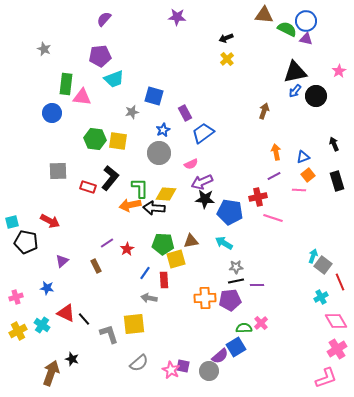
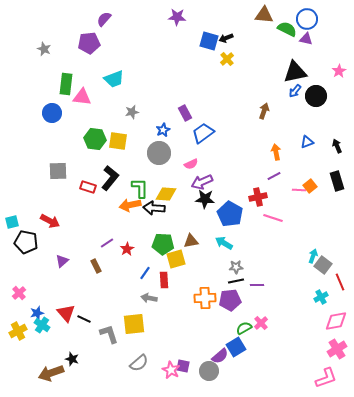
blue circle at (306, 21): moved 1 px right, 2 px up
purple pentagon at (100, 56): moved 11 px left, 13 px up
blue square at (154, 96): moved 55 px right, 55 px up
black arrow at (334, 144): moved 3 px right, 2 px down
blue triangle at (303, 157): moved 4 px right, 15 px up
orange square at (308, 175): moved 2 px right, 11 px down
blue pentagon at (230, 212): moved 2 px down; rotated 20 degrees clockwise
blue star at (47, 288): moved 10 px left, 25 px down; rotated 24 degrees counterclockwise
pink cross at (16, 297): moved 3 px right, 4 px up; rotated 24 degrees counterclockwise
red triangle at (66, 313): rotated 24 degrees clockwise
black line at (84, 319): rotated 24 degrees counterclockwise
pink diamond at (336, 321): rotated 70 degrees counterclockwise
green semicircle at (244, 328): rotated 28 degrees counterclockwise
brown arrow at (51, 373): rotated 130 degrees counterclockwise
